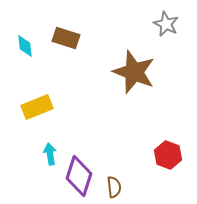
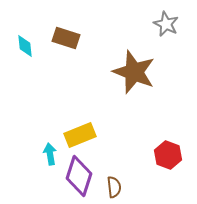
yellow rectangle: moved 43 px right, 28 px down
